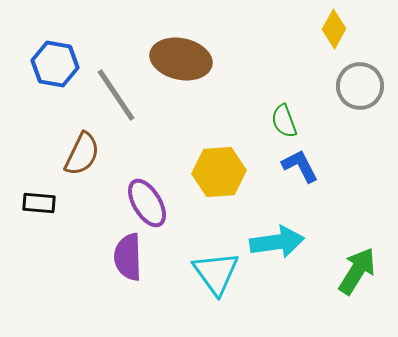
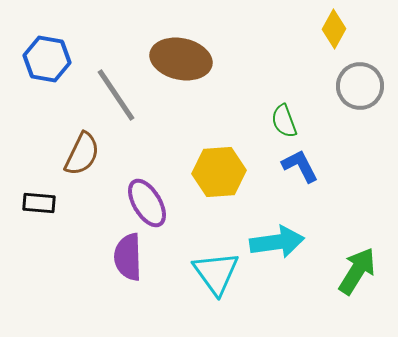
blue hexagon: moved 8 px left, 5 px up
